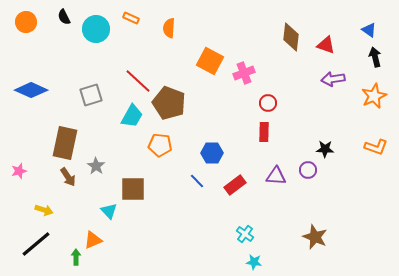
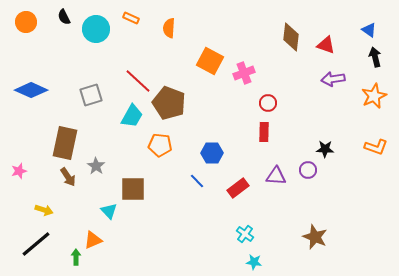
red rectangle at (235, 185): moved 3 px right, 3 px down
